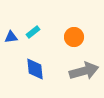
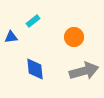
cyan rectangle: moved 11 px up
